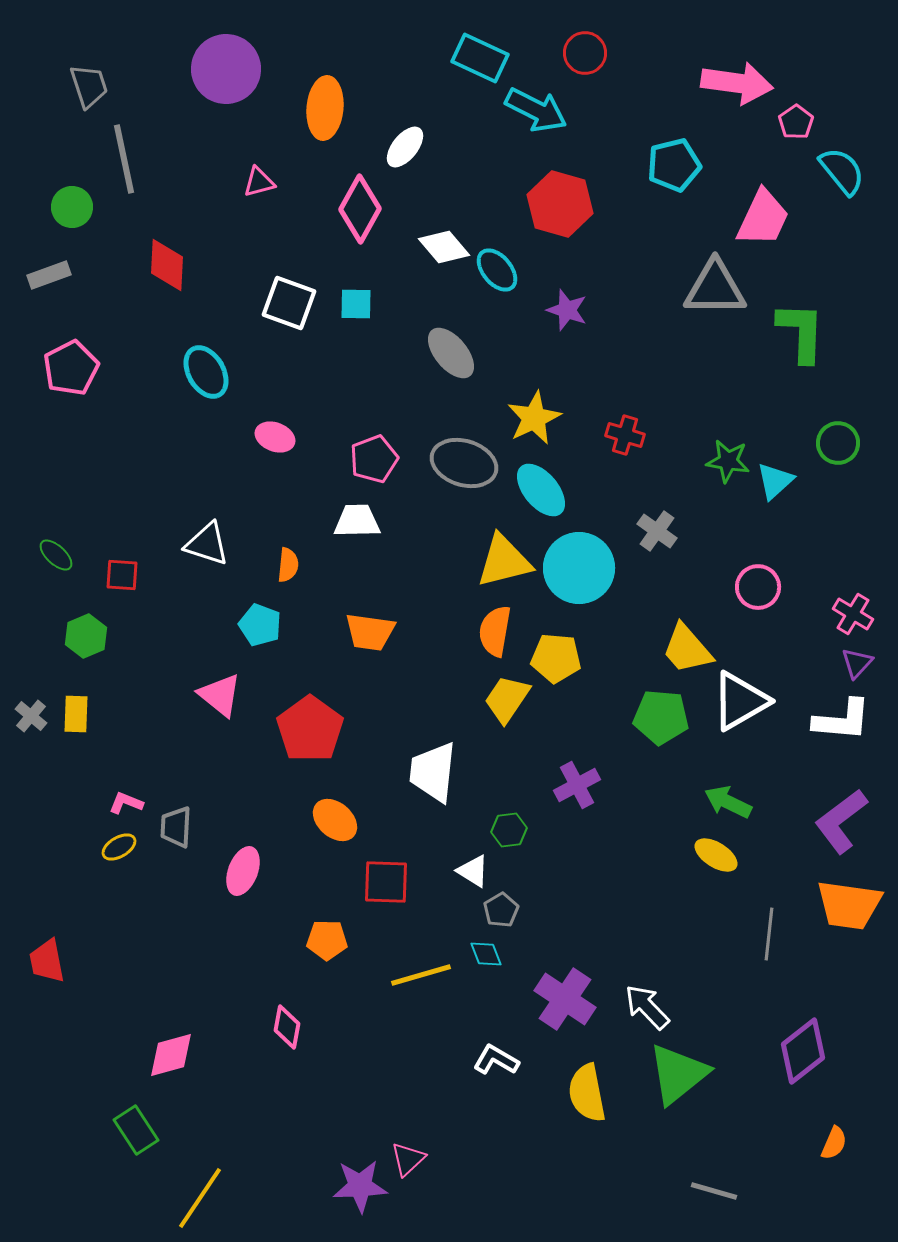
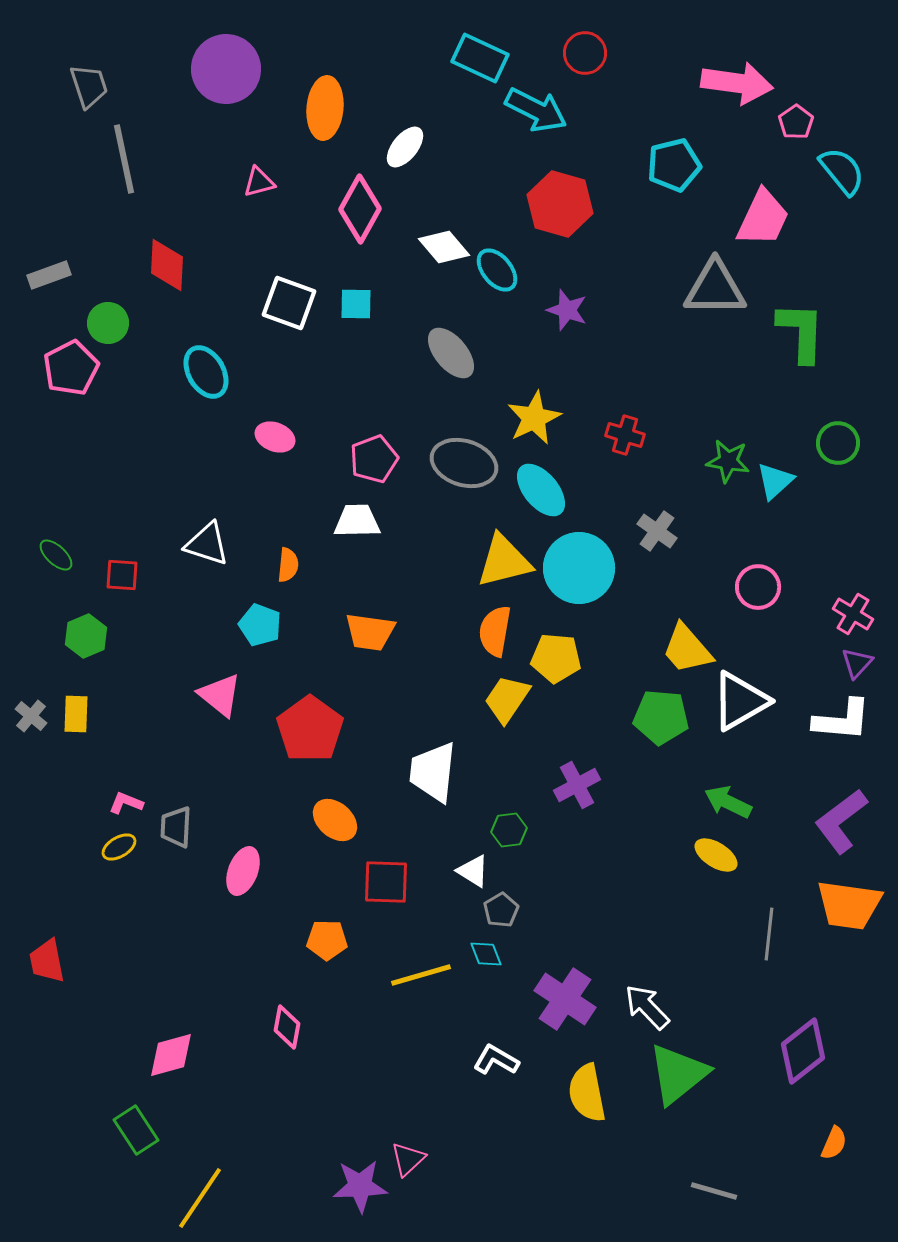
green circle at (72, 207): moved 36 px right, 116 px down
